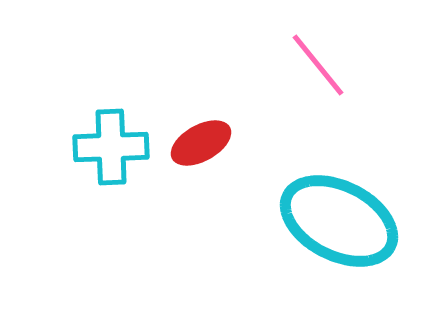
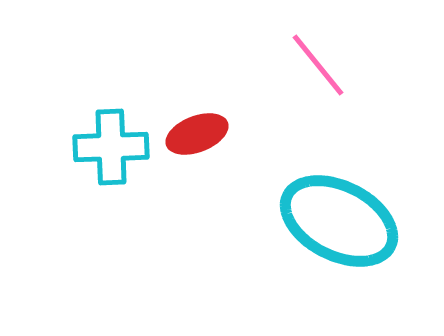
red ellipse: moved 4 px left, 9 px up; rotated 8 degrees clockwise
